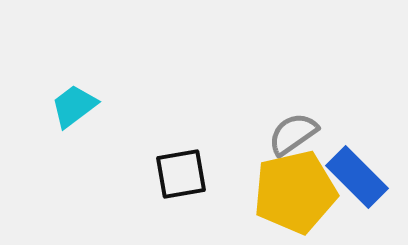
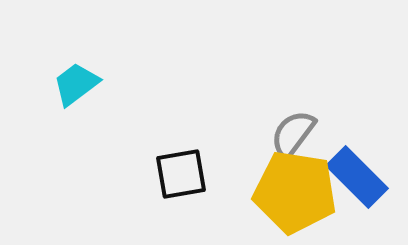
cyan trapezoid: moved 2 px right, 22 px up
gray semicircle: rotated 18 degrees counterclockwise
yellow pentagon: rotated 22 degrees clockwise
